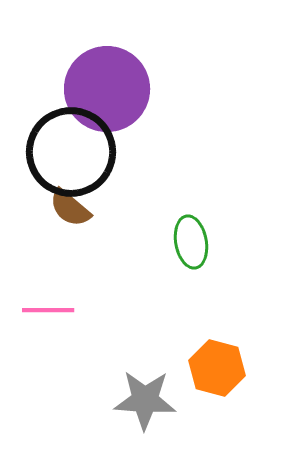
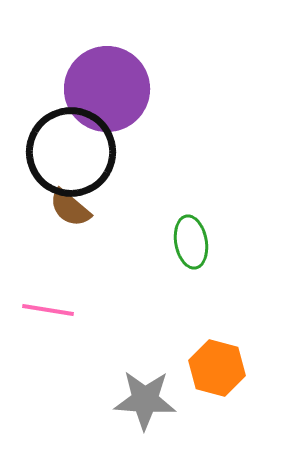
pink line: rotated 9 degrees clockwise
